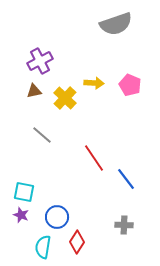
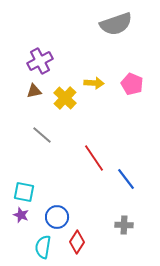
pink pentagon: moved 2 px right, 1 px up
